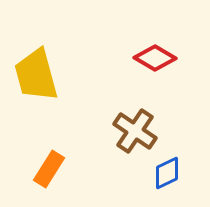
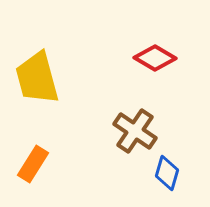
yellow trapezoid: moved 1 px right, 3 px down
orange rectangle: moved 16 px left, 5 px up
blue diamond: rotated 48 degrees counterclockwise
